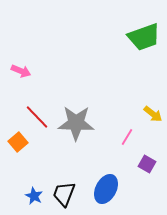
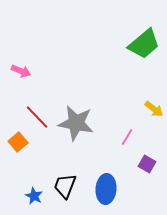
green trapezoid: moved 7 px down; rotated 20 degrees counterclockwise
yellow arrow: moved 1 px right, 5 px up
gray star: rotated 9 degrees clockwise
blue ellipse: rotated 24 degrees counterclockwise
black trapezoid: moved 1 px right, 8 px up
